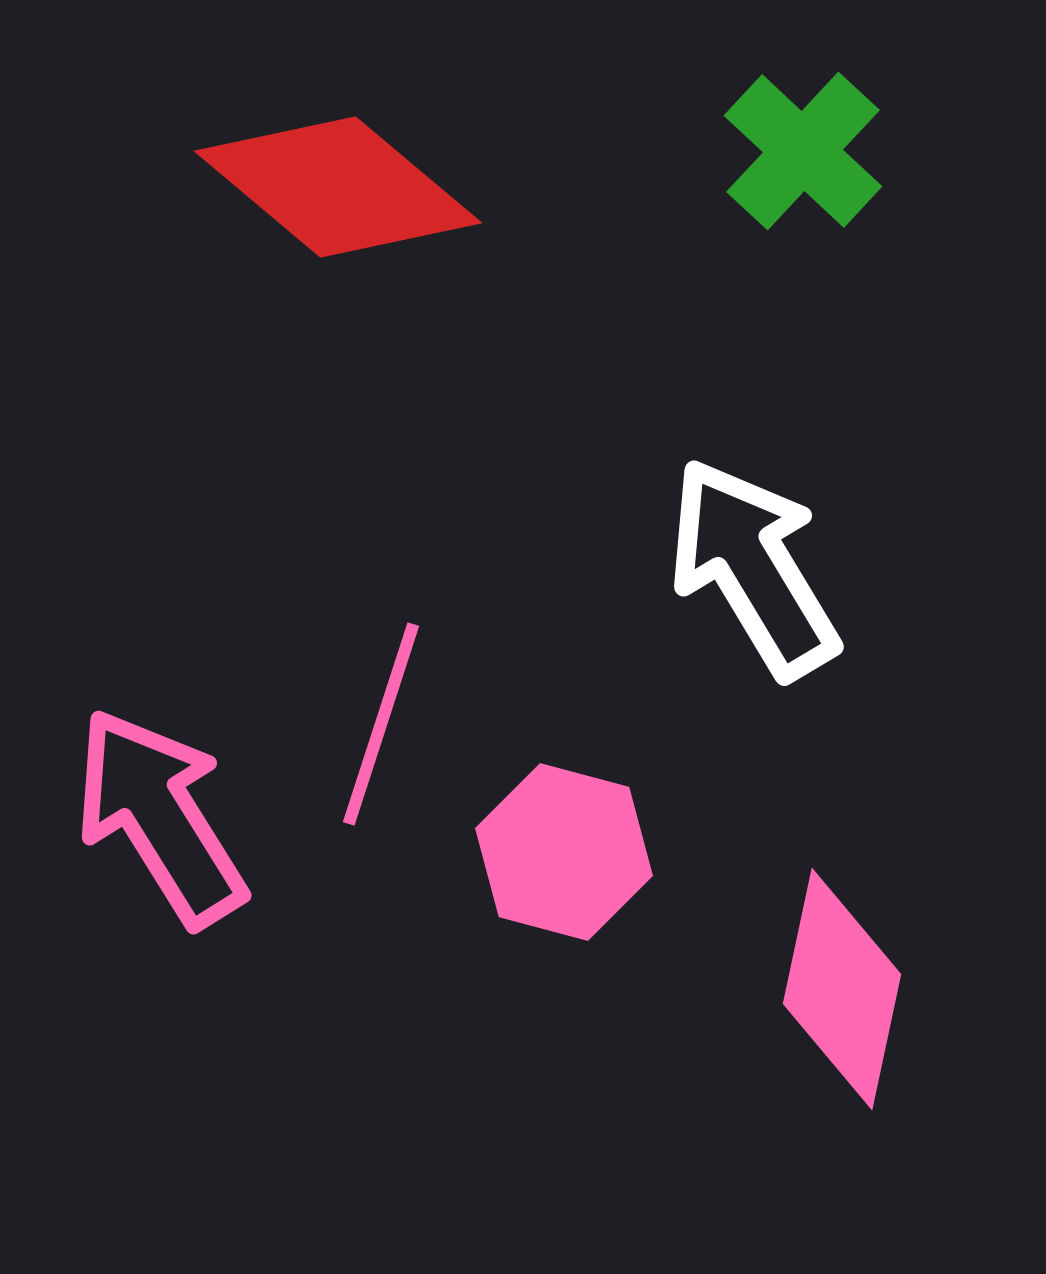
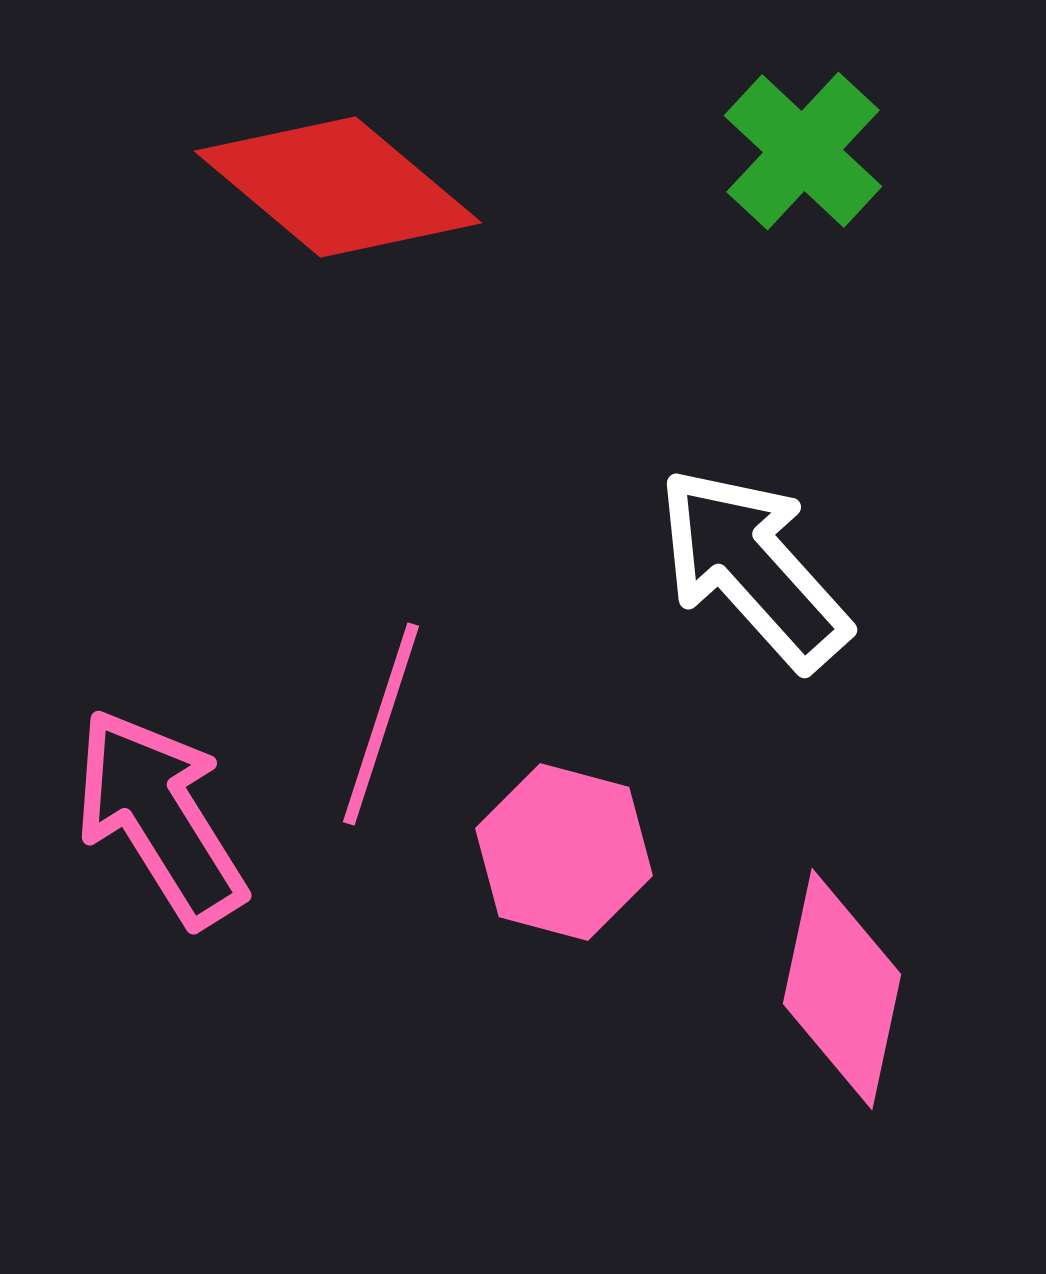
white arrow: rotated 11 degrees counterclockwise
